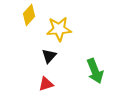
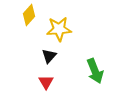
red triangle: moved 2 px up; rotated 42 degrees counterclockwise
